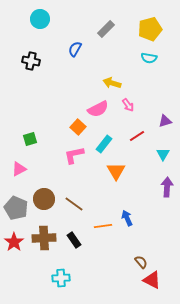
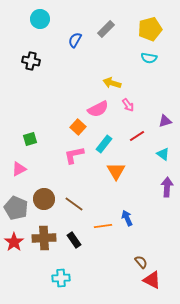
blue semicircle: moved 9 px up
cyan triangle: rotated 24 degrees counterclockwise
